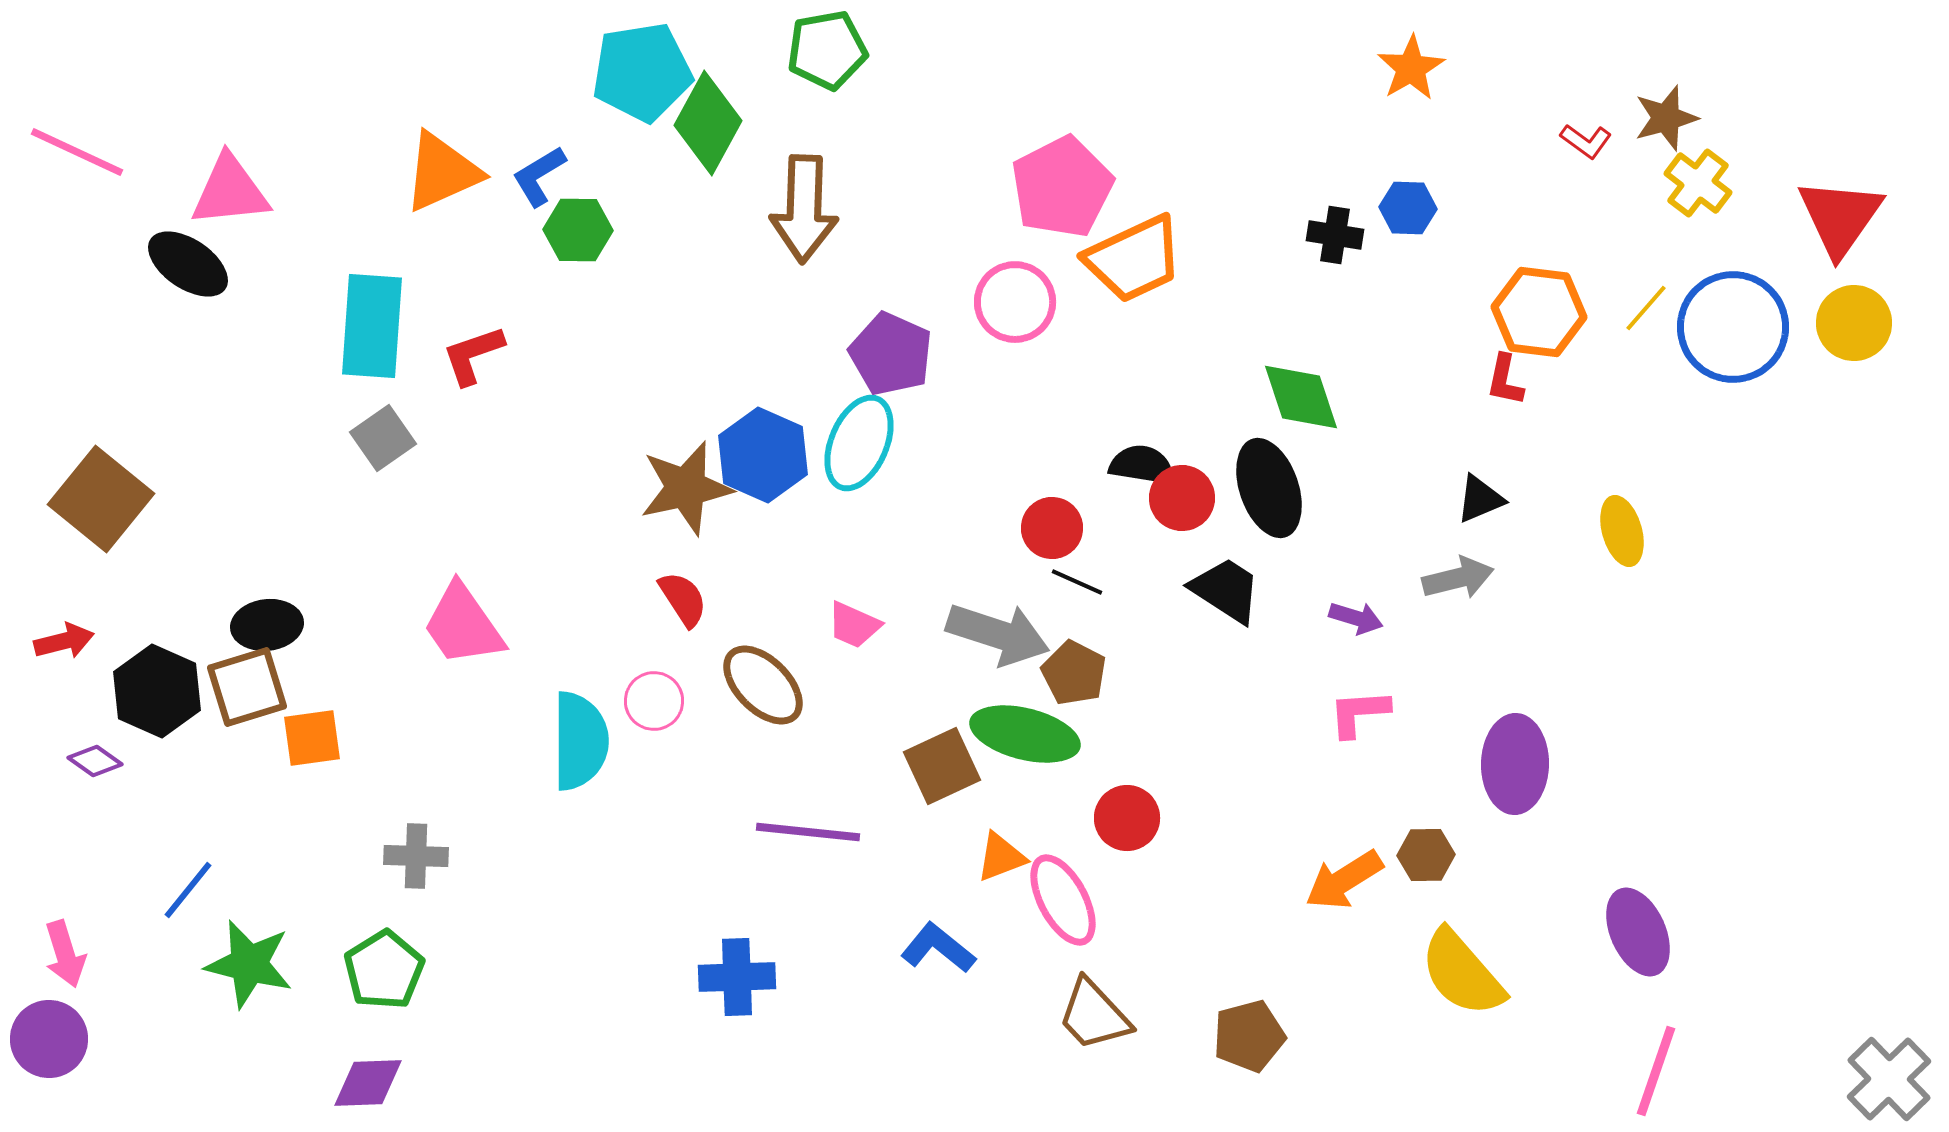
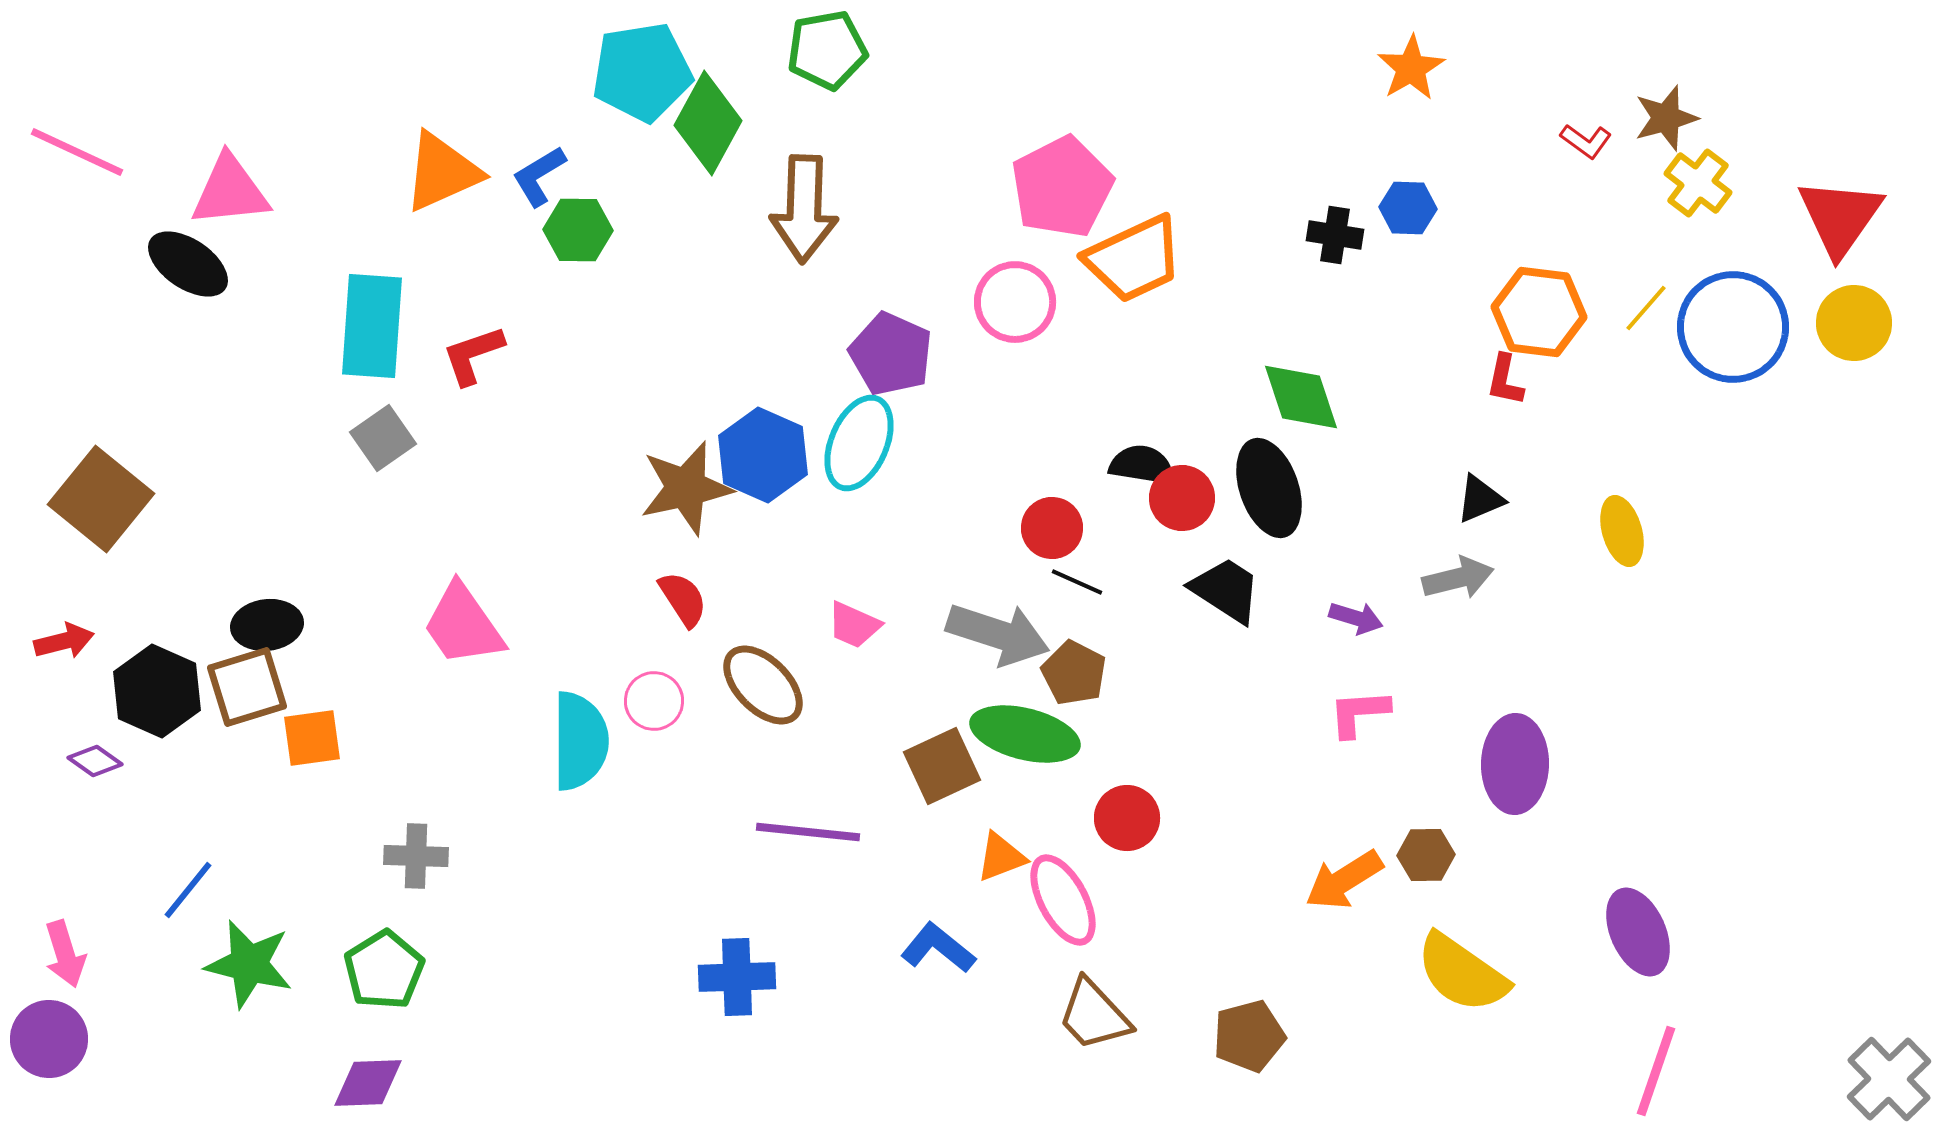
yellow semicircle at (1462, 973): rotated 14 degrees counterclockwise
